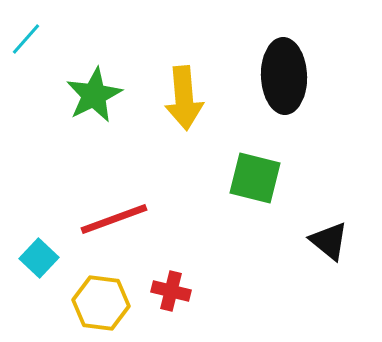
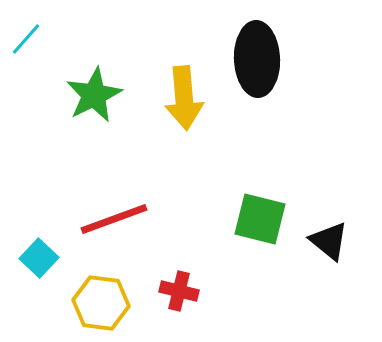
black ellipse: moved 27 px left, 17 px up
green square: moved 5 px right, 41 px down
red cross: moved 8 px right
